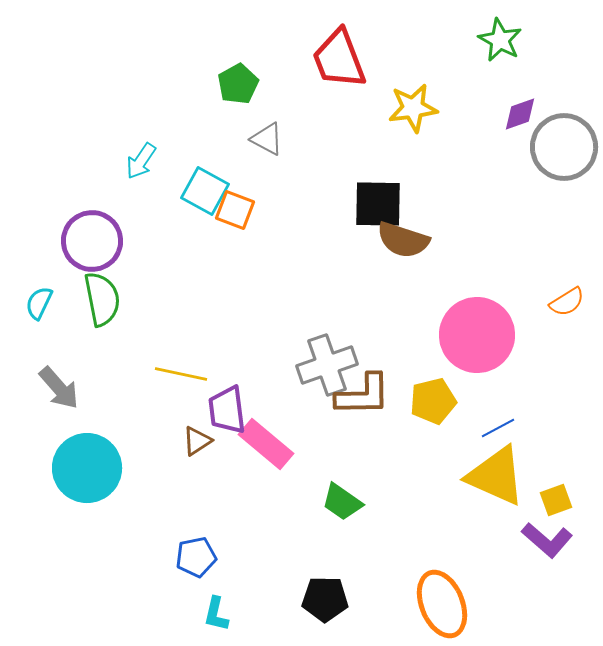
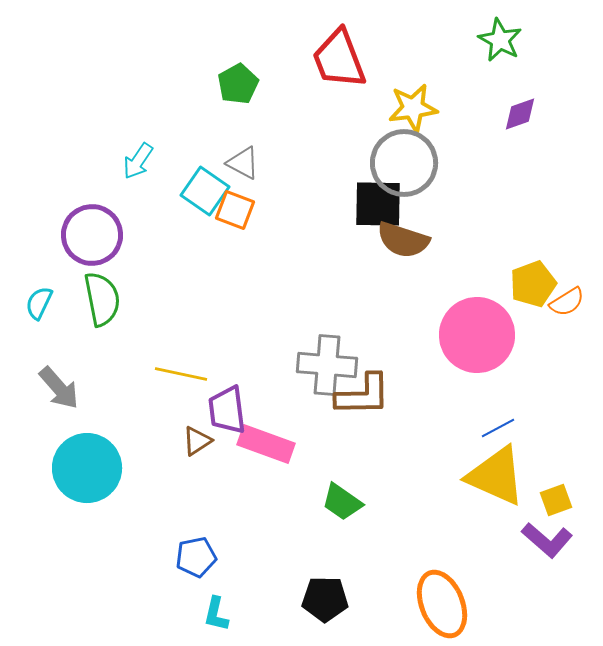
gray triangle: moved 24 px left, 24 px down
gray circle: moved 160 px left, 16 px down
cyan arrow: moved 3 px left
cyan square: rotated 6 degrees clockwise
purple circle: moved 6 px up
gray cross: rotated 24 degrees clockwise
yellow pentagon: moved 100 px right, 117 px up; rotated 6 degrees counterclockwise
pink rectangle: rotated 20 degrees counterclockwise
